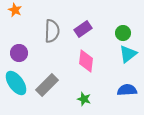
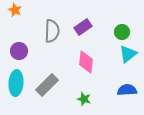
purple rectangle: moved 2 px up
green circle: moved 1 px left, 1 px up
purple circle: moved 2 px up
pink diamond: moved 1 px down
cyan ellipse: rotated 40 degrees clockwise
